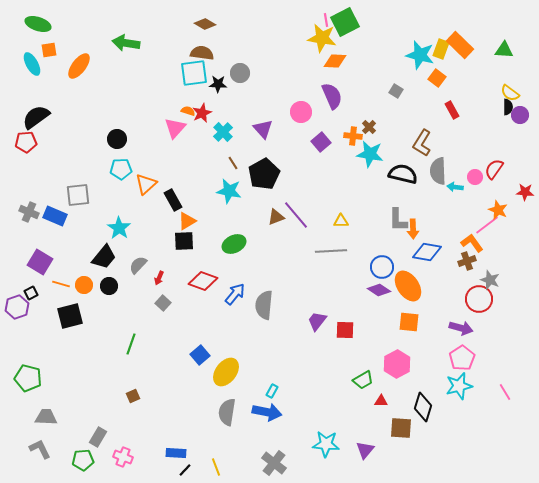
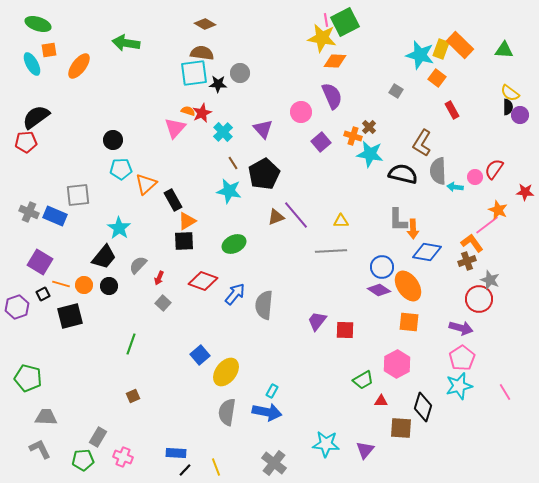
orange cross at (353, 136): rotated 12 degrees clockwise
black circle at (117, 139): moved 4 px left, 1 px down
black square at (31, 293): moved 12 px right, 1 px down
